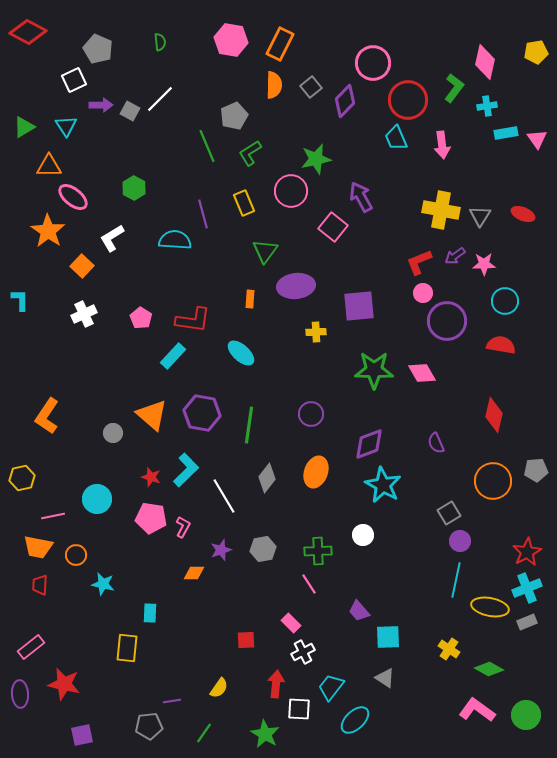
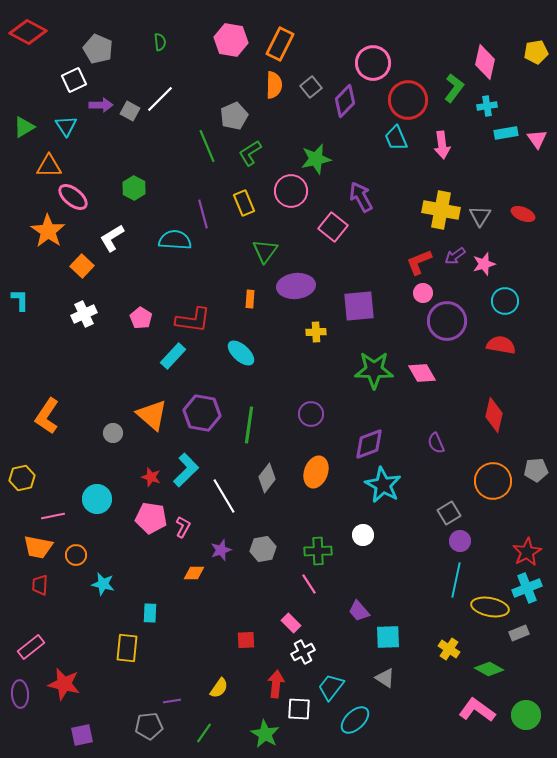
pink star at (484, 264): rotated 15 degrees counterclockwise
gray rectangle at (527, 622): moved 8 px left, 11 px down
